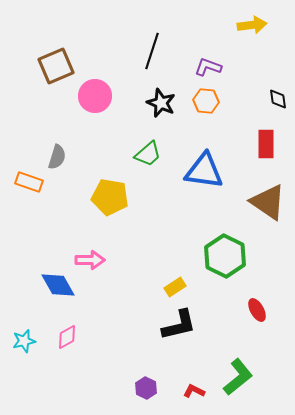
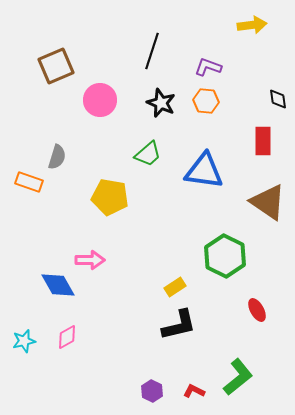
pink circle: moved 5 px right, 4 px down
red rectangle: moved 3 px left, 3 px up
purple hexagon: moved 6 px right, 3 px down
